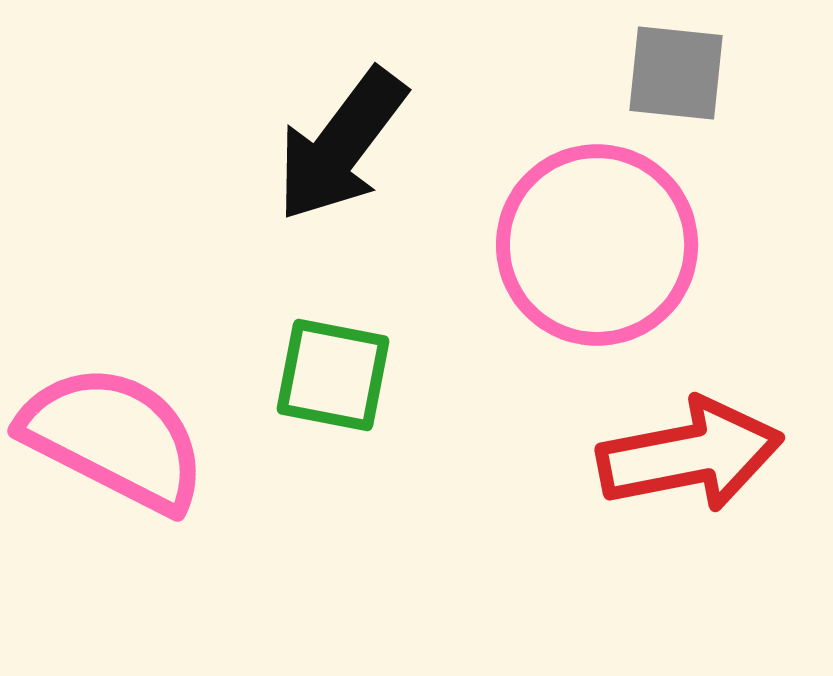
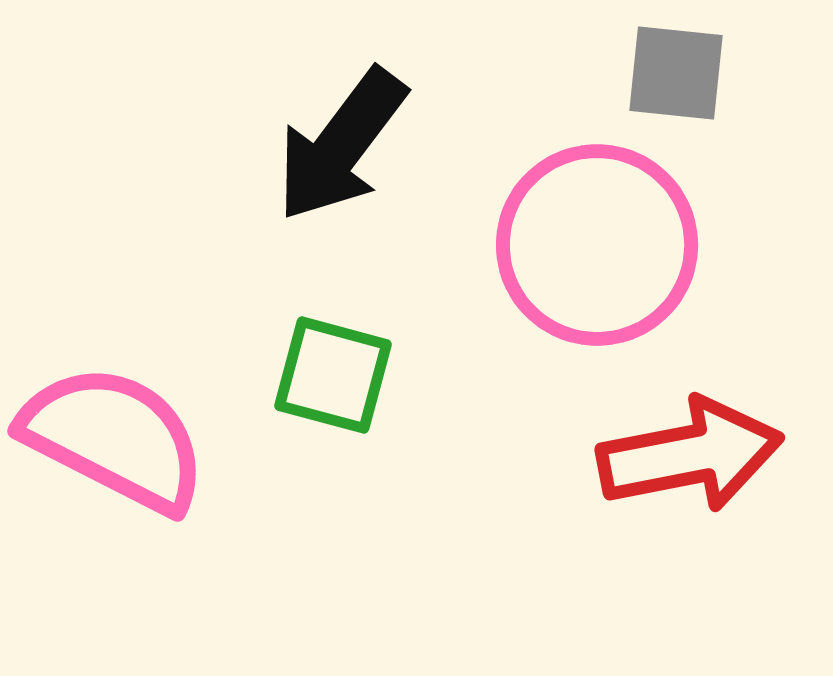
green square: rotated 4 degrees clockwise
